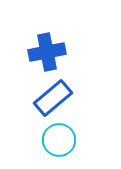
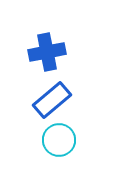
blue rectangle: moved 1 px left, 2 px down
